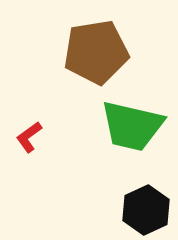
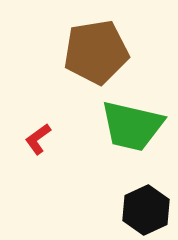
red L-shape: moved 9 px right, 2 px down
